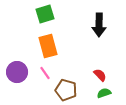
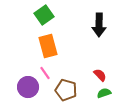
green square: moved 1 px left, 1 px down; rotated 18 degrees counterclockwise
purple circle: moved 11 px right, 15 px down
